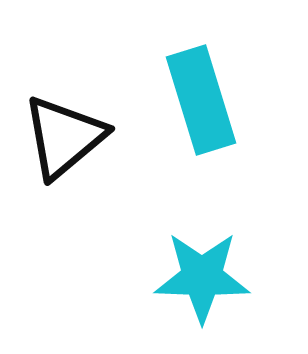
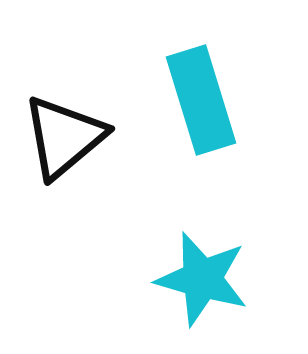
cyan star: moved 2 px down; rotated 14 degrees clockwise
